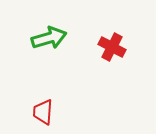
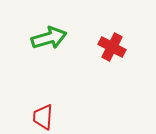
red trapezoid: moved 5 px down
